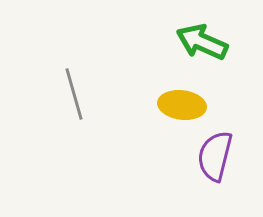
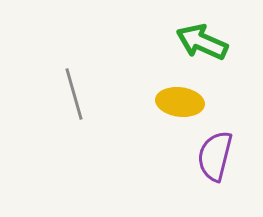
yellow ellipse: moved 2 px left, 3 px up
